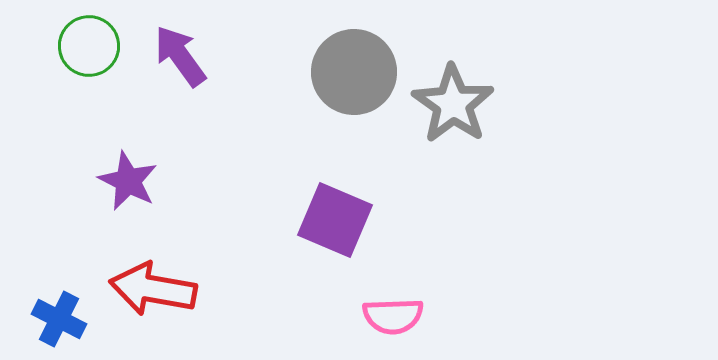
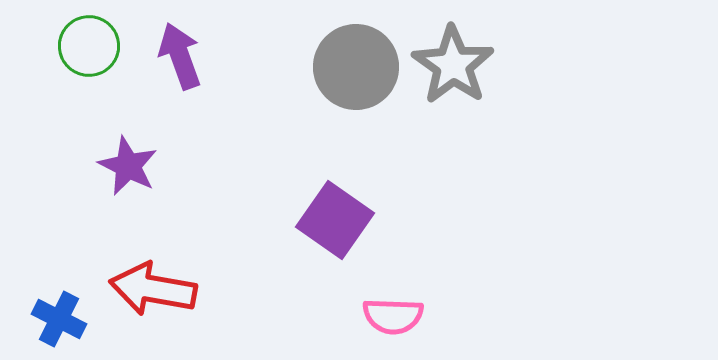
purple arrow: rotated 16 degrees clockwise
gray circle: moved 2 px right, 5 px up
gray star: moved 39 px up
purple star: moved 15 px up
purple square: rotated 12 degrees clockwise
pink semicircle: rotated 4 degrees clockwise
